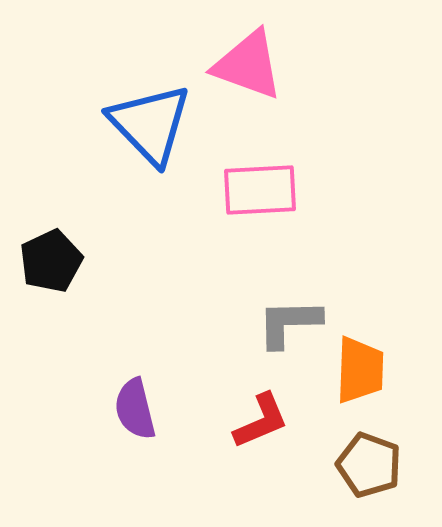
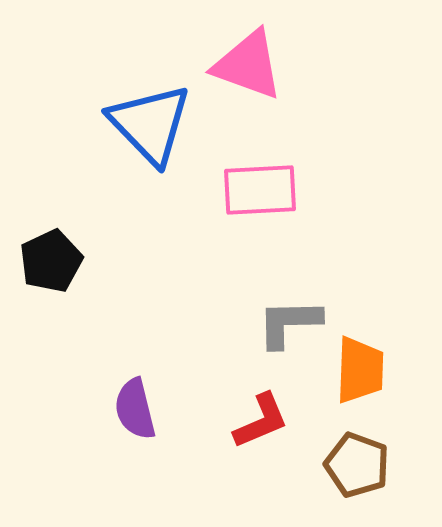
brown pentagon: moved 12 px left
